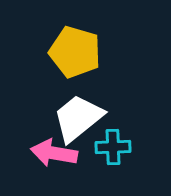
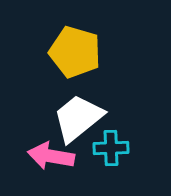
cyan cross: moved 2 px left, 1 px down
pink arrow: moved 3 px left, 3 px down
